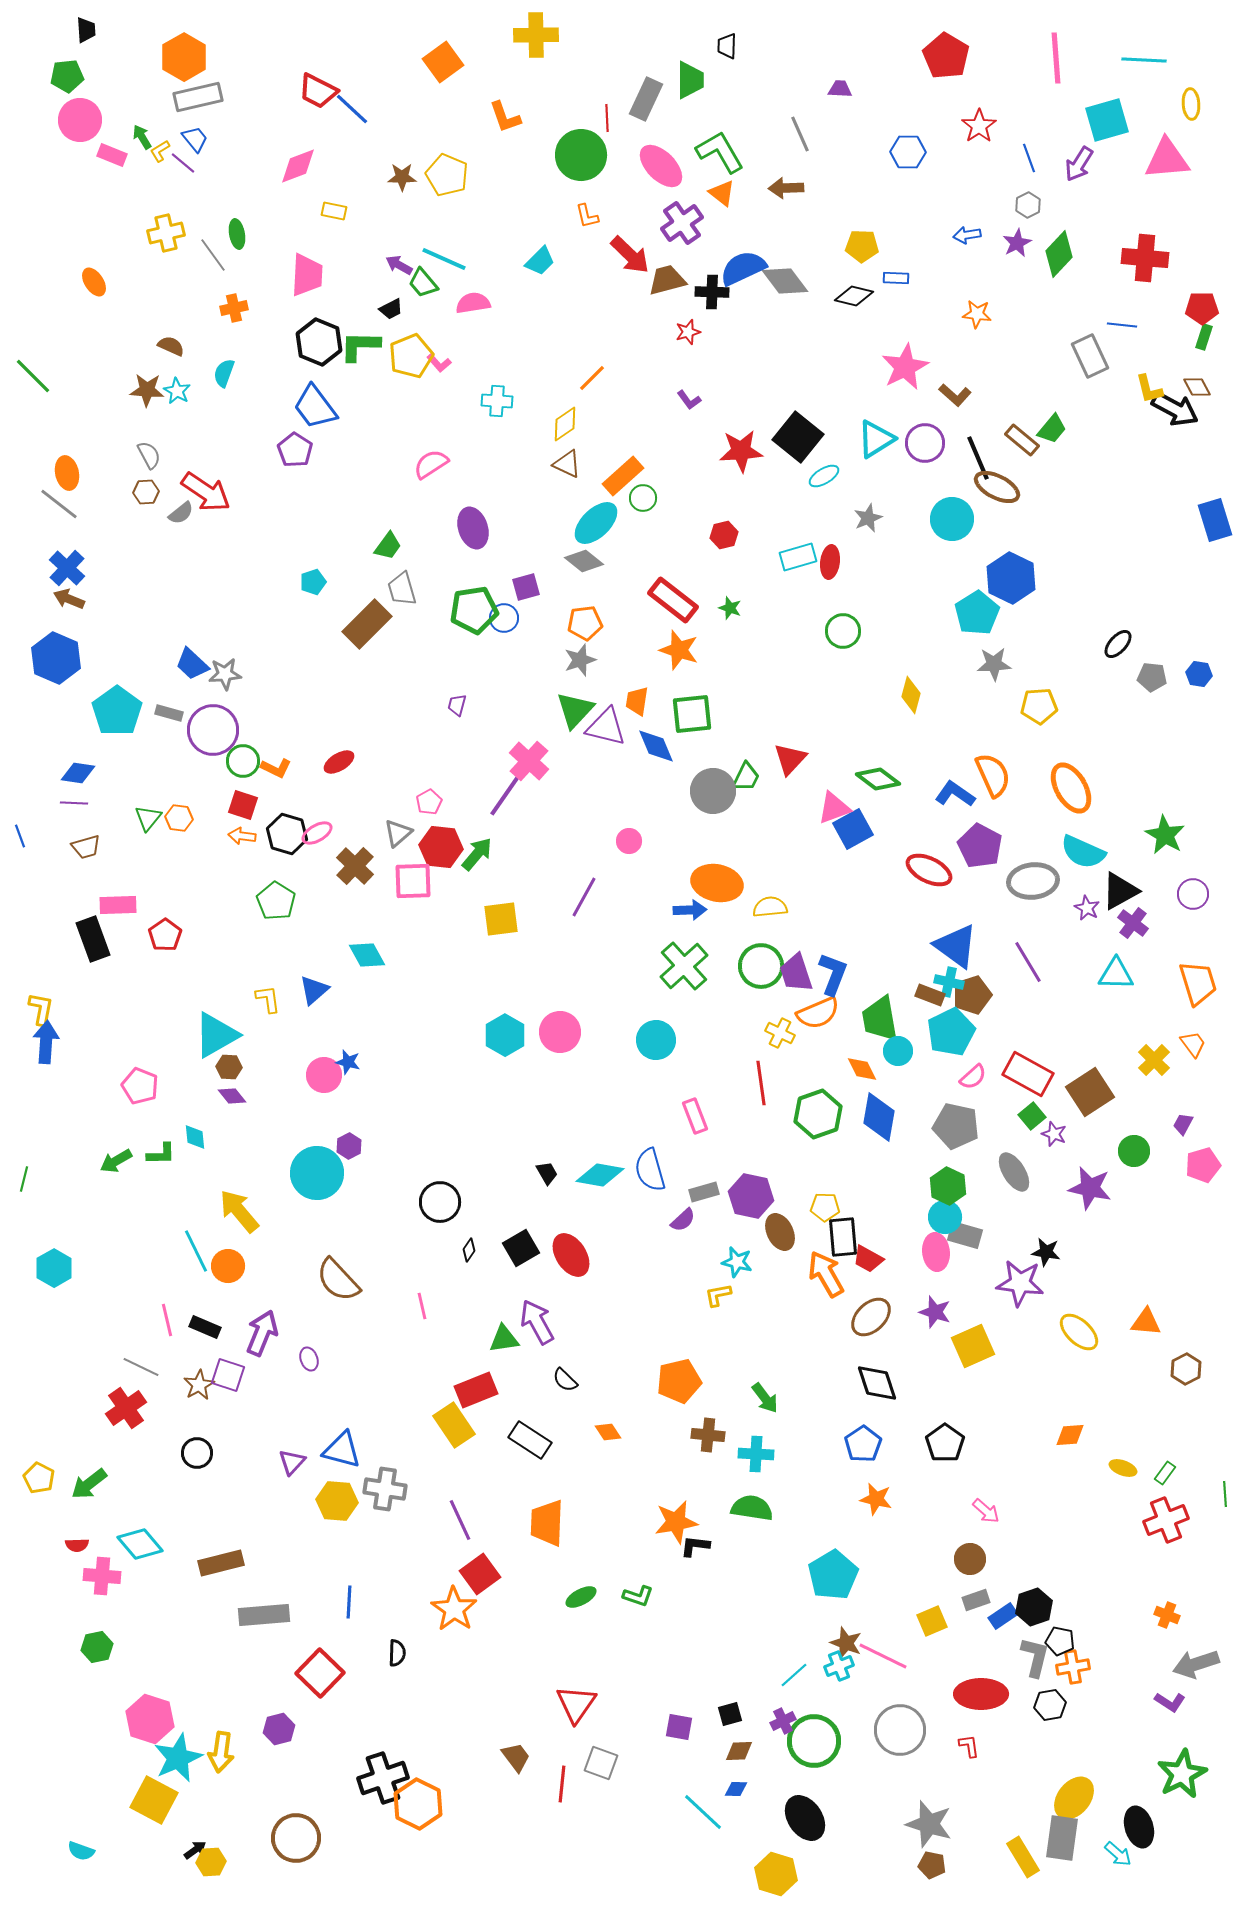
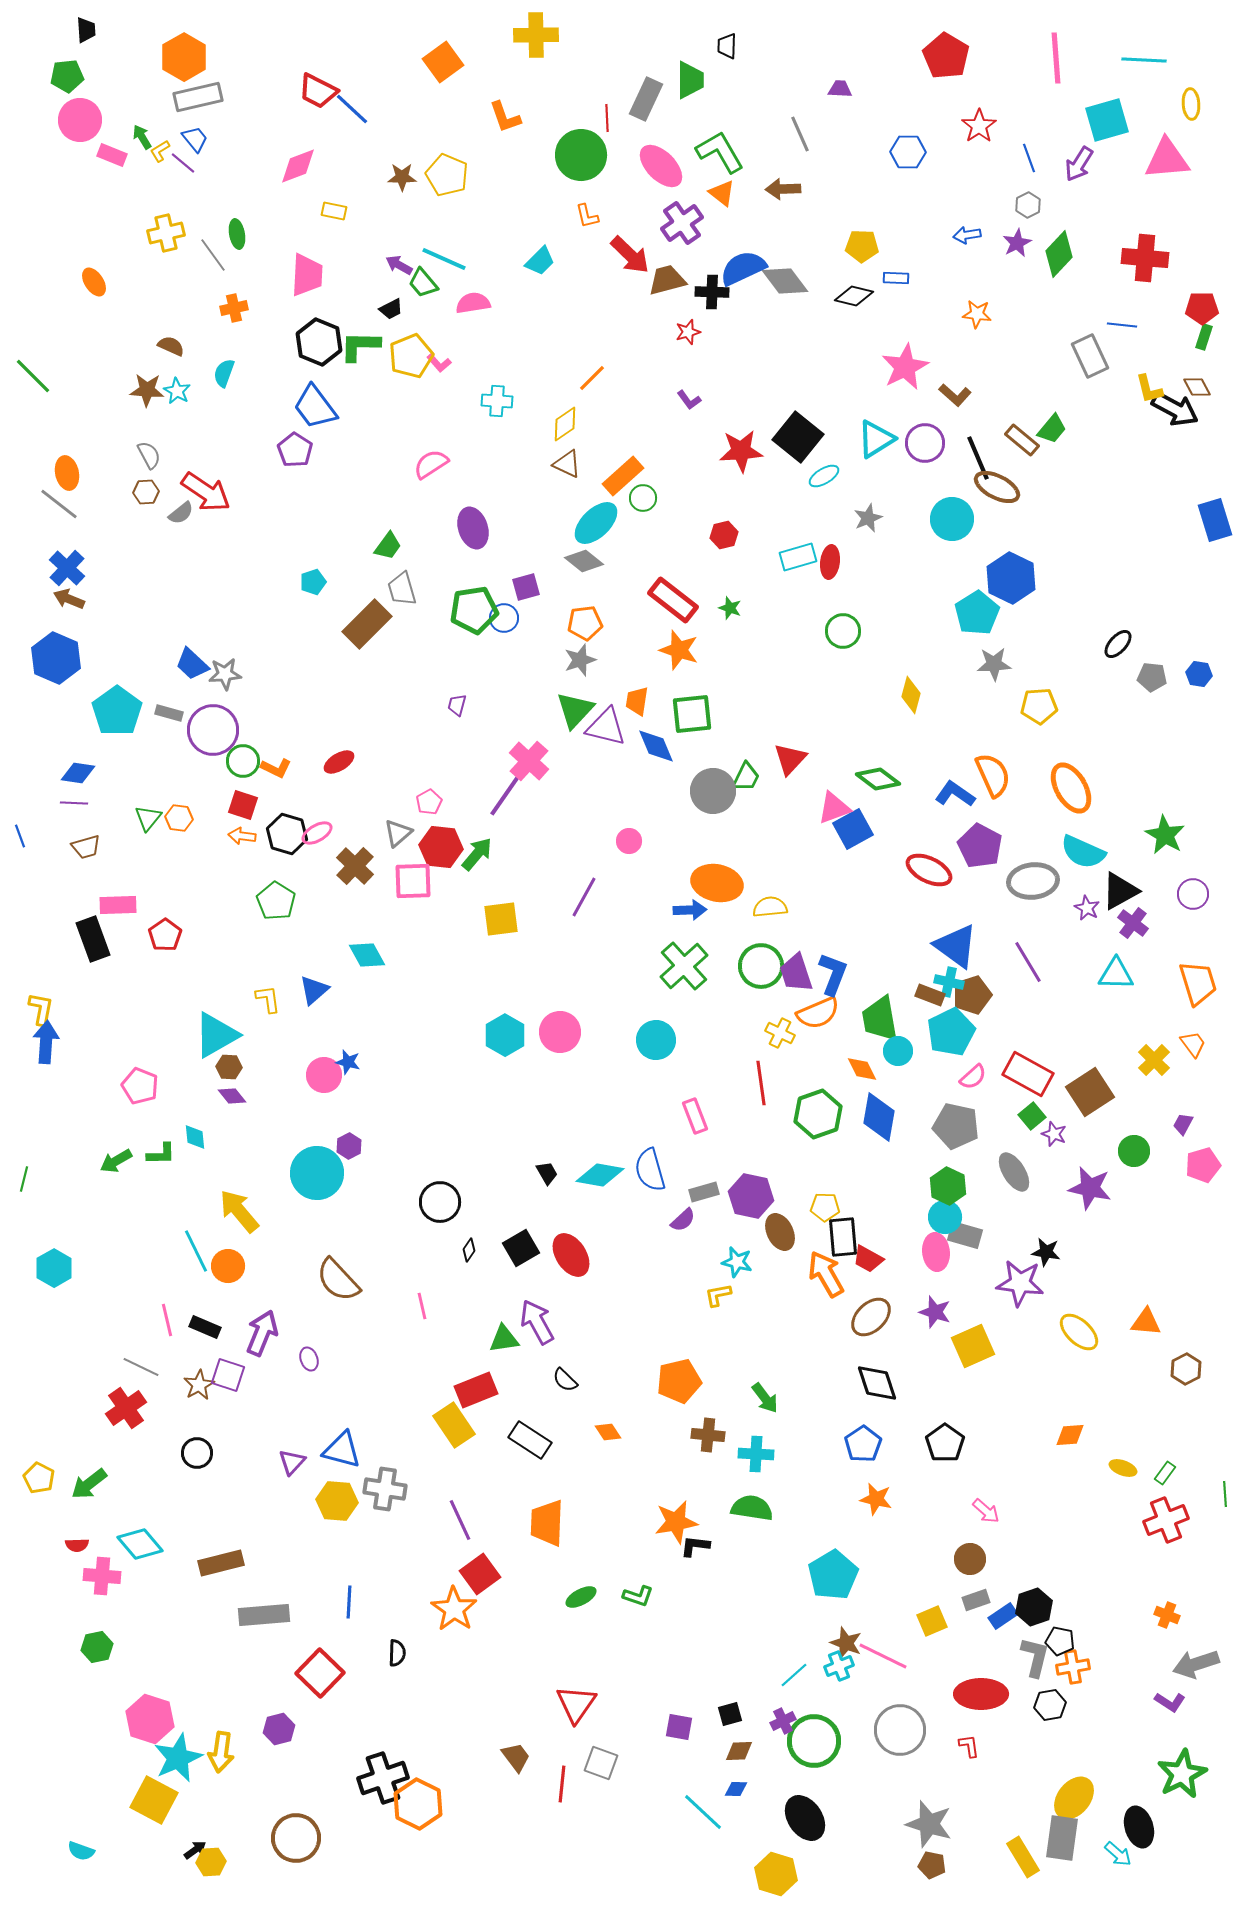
brown arrow at (786, 188): moved 3 px left, 1 px down
